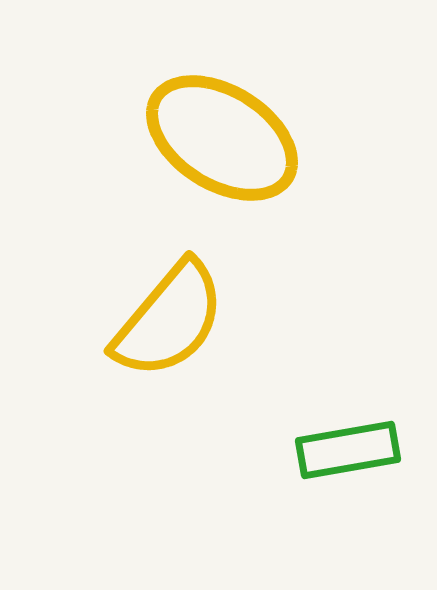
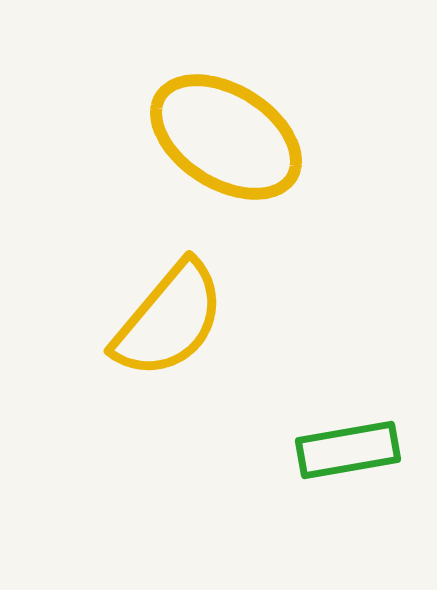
yellow ellipse: moved 4 px right, 1 px up
